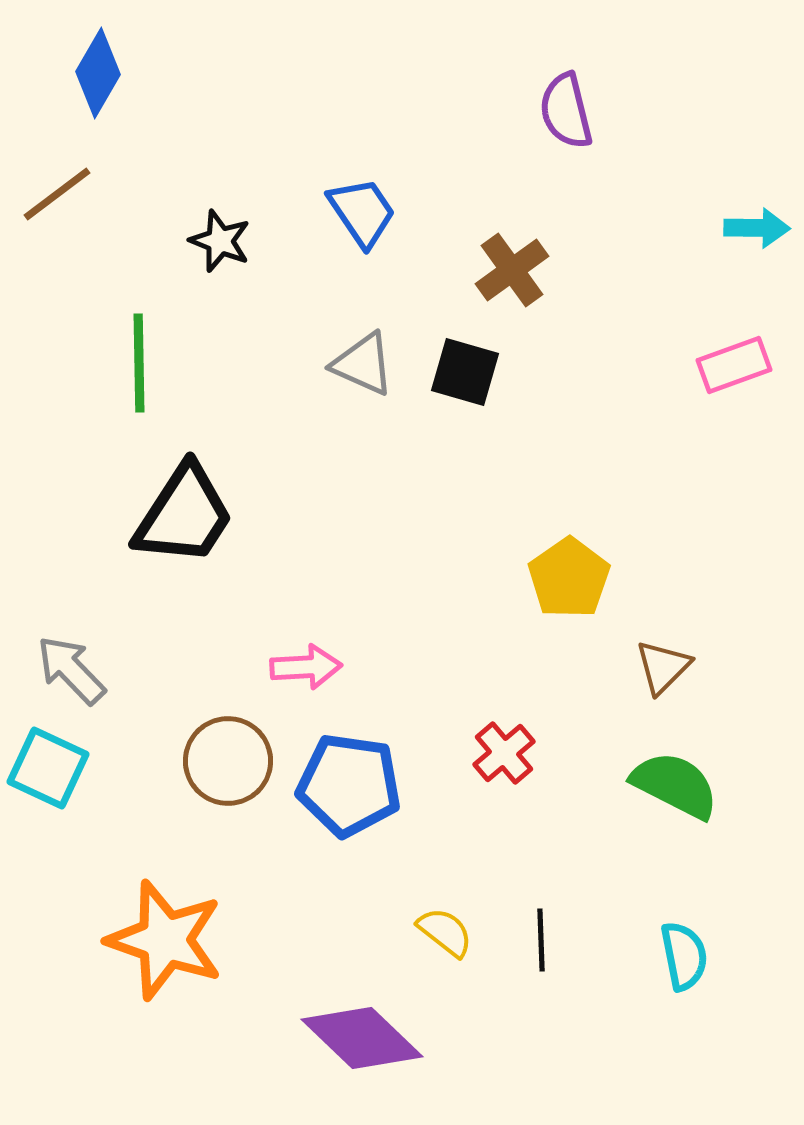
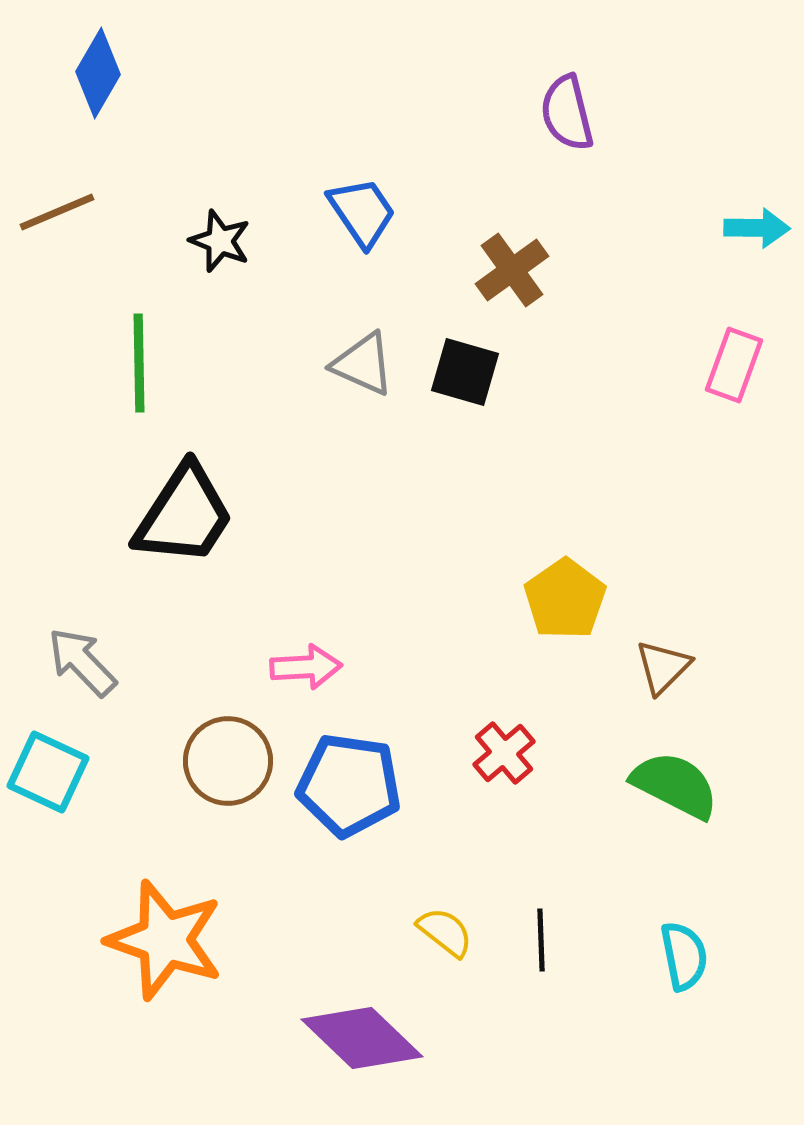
purple semicircle: moved 1 px right, 2 px down
brown line: moved 18 px down; rotated 14 degrees clockwise
pink rectangle: rotated 50 degrees counterclockwise
yellow pentagon: moved 4 px left, 21 px down
gray arrow: moved 11 px right, 8 px up
cyan square: moved 4 px down
